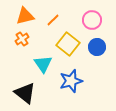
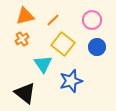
yellow square: moved 5 px left
